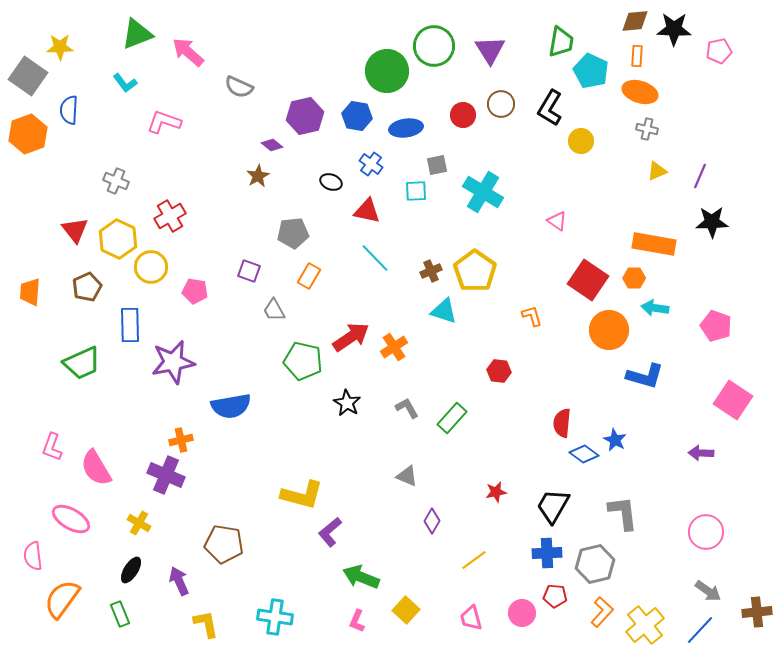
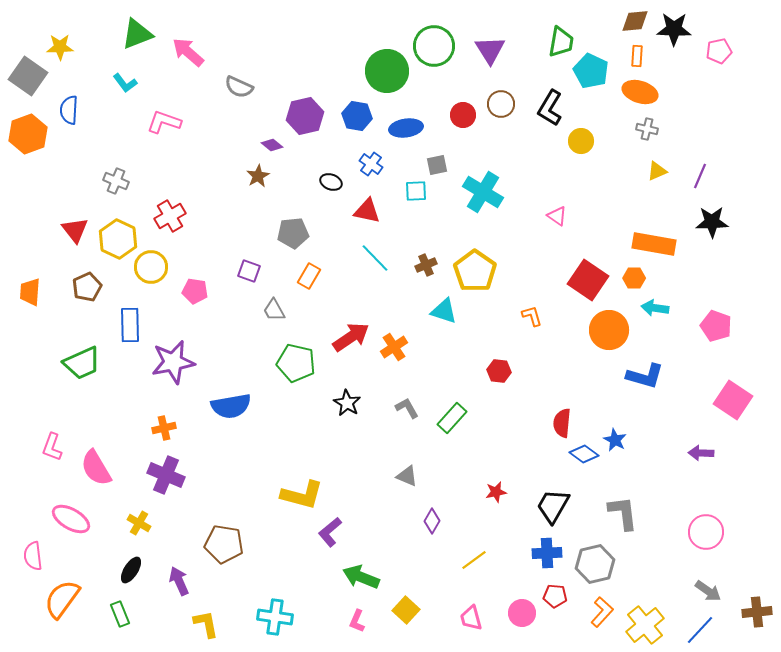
pink triangle at (557, 221): moved 5 px up
brown cross at (431, 271): moved 5 px left, 6 px up
green pentagon at (303, 361): moved 7 px left, 2 px down
orange cross at (181, 440): moved 17 px left, 12 px up
